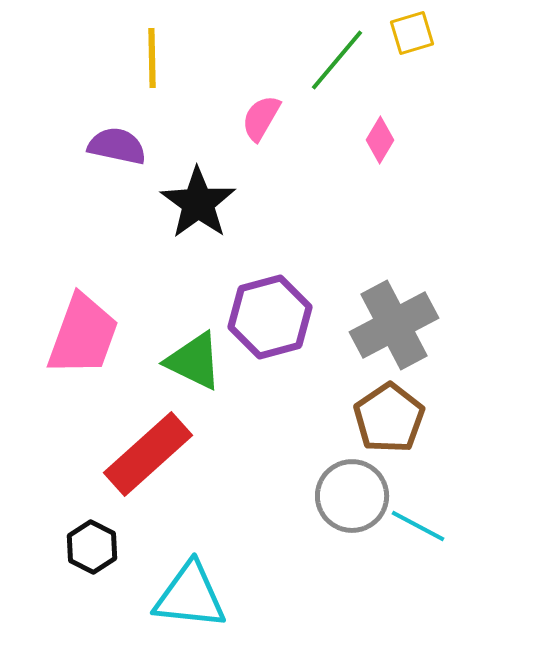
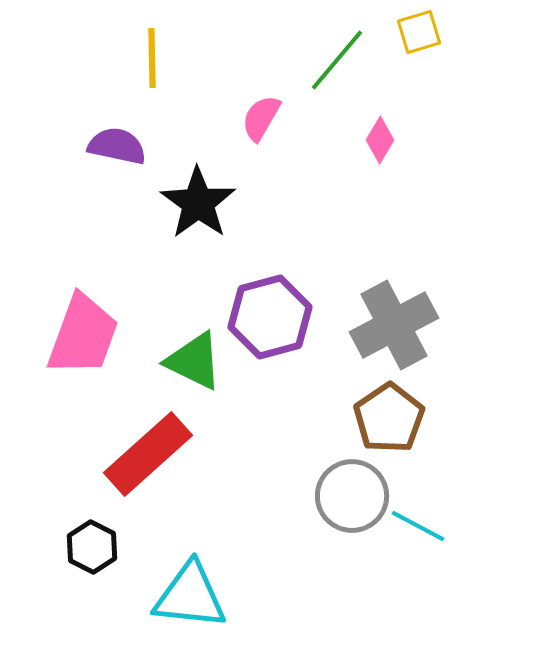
yellow square: moved 7 px right, 1 px up
